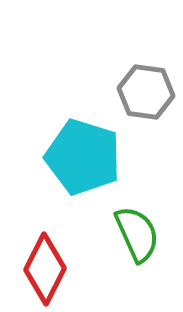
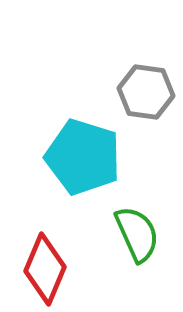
red diamond: rotated 4 degrees counterclockwise
